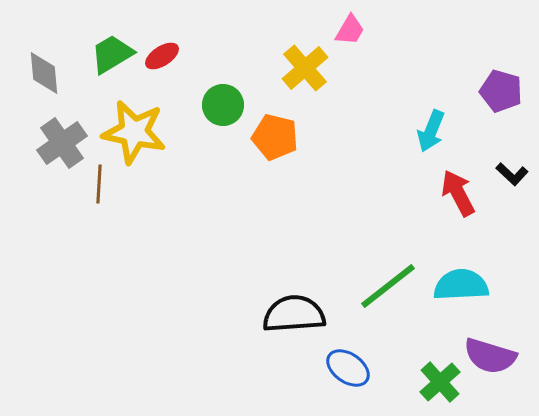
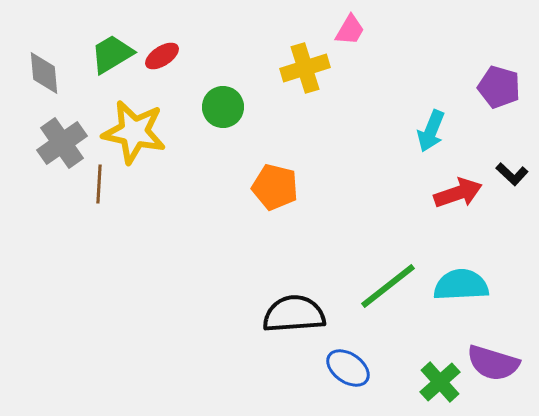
yellow cross: rotated 24 degrees clockwise
purple pentagon: moved 2 px left, 4 px up
green circle: moved 2 px down
orange pentagon: moved 50 px down
red arrow: rotated 99 degrees clockwise
purple semicircle: moved 3 px right, 7 px down
